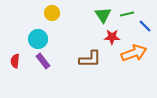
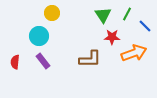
green line: rotated 48 degrees counterclockwise
cyan circle: moved 1 px right, 3 px up
red semicircle: moved 1 px down
